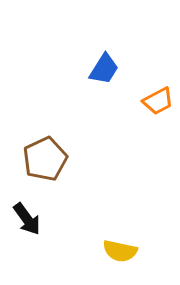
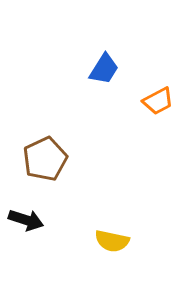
black arrow: moved 1 px left, 1 px down; rotated 36 degrees counterclockwise
yellow semicircle: moved 8 px left, 10 px up
